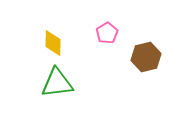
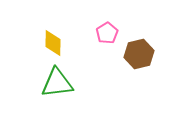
brown hexagon: moved 7 px left, 3 px up
